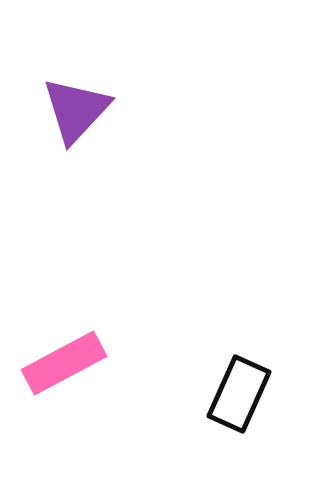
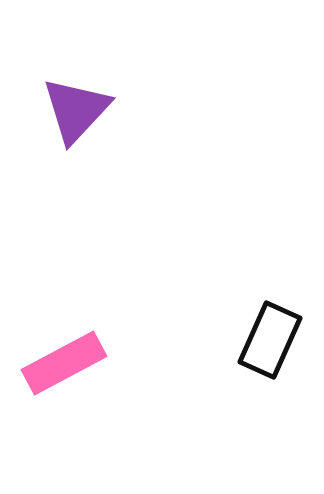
black rectangle: moved 31 px right, 54 px up
